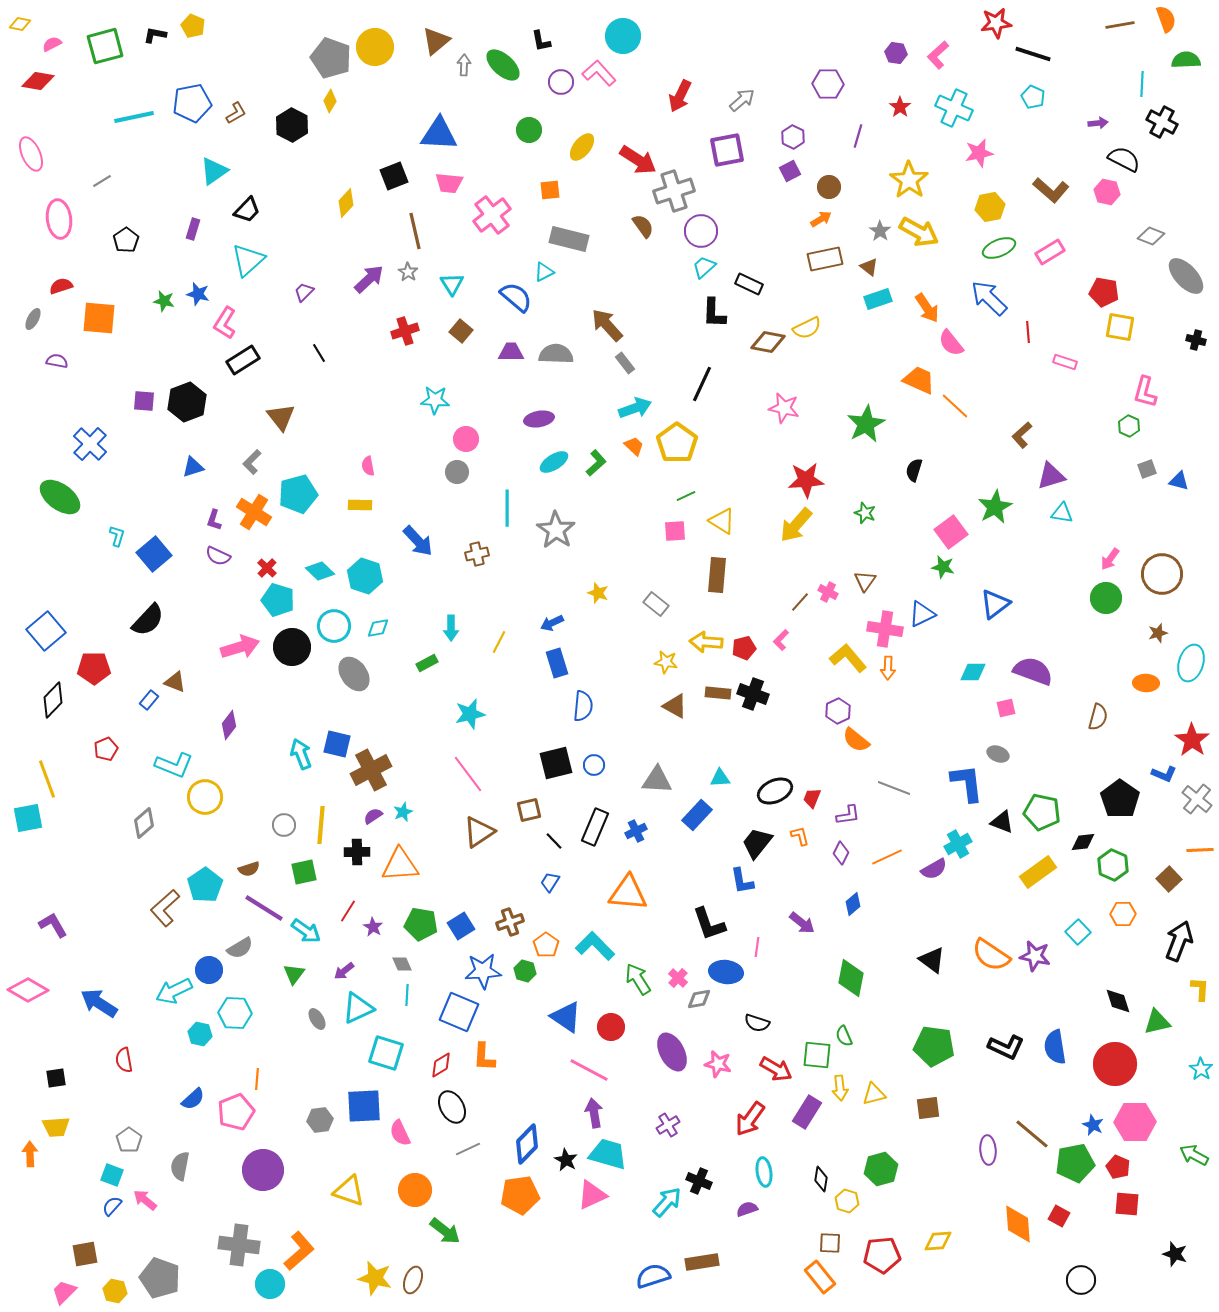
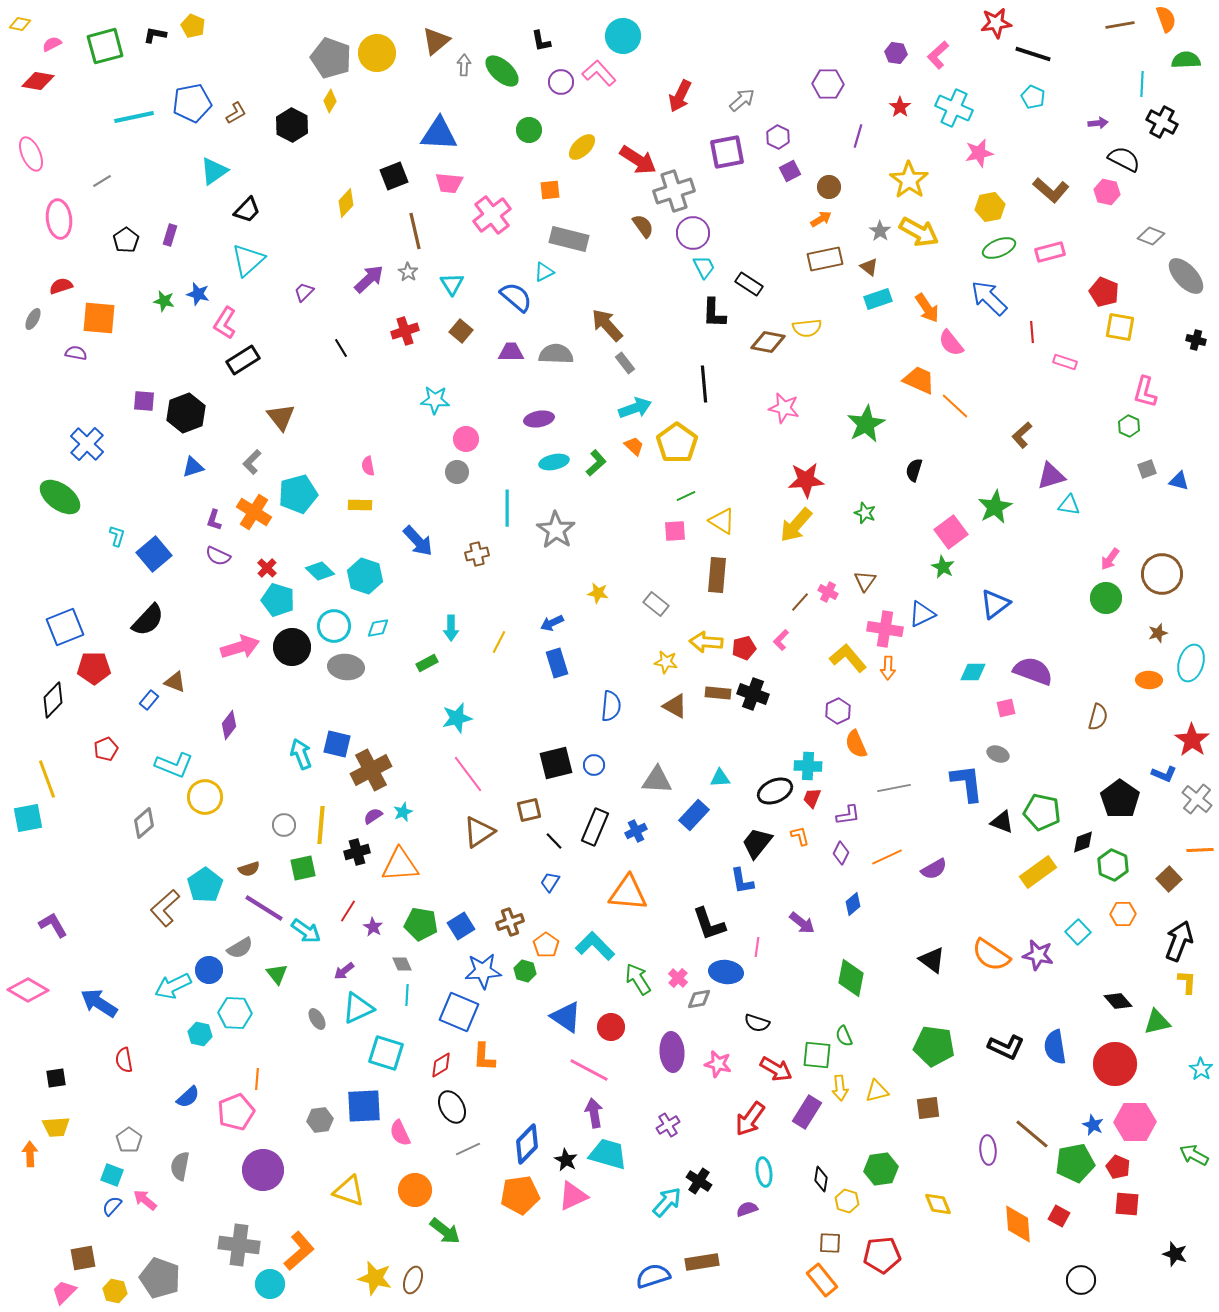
yellow circle at (375, 47): moved 2 px right, 6 px down
green ellipse at (503, 65): moved 1 px left, 6 px down
purple hexagon at (793, 137): moved 15 px left
yellow ellipse at (582, 147): rotated 8 degrees clockwise
purple square at (727, 150): moved 2 px down
purple rectangle at (193, 229): moved 23 px left, 6 px down
purple circle at (701, 231): moved 8 px left, 2 px down
pink rectangle at (1050, 252): rotated 16 degrees clockwise
cyan trapezoid at (704, 267): rotated 105 degrees clockwise
black rectangle at (749, 284): rotated 8 degrees clockwise
red pentagon at (1104, 292): rotated 12 degrees clockwise
yellow semicircle at (807, 328): rotated 20 degrees clockwise
red line at (1028, 332): moved 4 px right
black line at (319, 353): moved 22 px right, 5 px up
purple semicircle at (57, 361): moved 19 px right, 8 px up
black line at (702, 384): moved 2 px right; rotated 30 degrees counterclockwise
black hexagon at (187, 402): moved 1 px left, 11 px down
blue cross at (90, 444): moved 3 px left
cyan ellipse at (554, 462): rotated 20 degrees clockwise
cyan triangle at (1062, 513): moved 7 px right, 8 px up
green star at (943, 567): rotated 15 degrees clockwise
yellow star at (598, 593): rotated 10 degrees counterclockwise
blue square at (46, 631): moved 19 px right, 4 px up; rotated 18 degrees clockwise
gray ellipse at (354, 674): moved 8 px left, 7 px up; rotated 48 degrees counterclockwise
orange ellipse at (1146, 683): moved 3 px right, 3 px up
blue semicircle at (583, 706): moved 28 px right
cyan star at (470, 714): moved 13 px left, 4 px down
orange semicircle at (856, 740): moved 4 px down; rotated 28 degrees clockwise
gray line at (894, 788): rotated 32 degrees counterclockwise
blue rectangle at (697, 815): moved 3 px left
black diamond at (1083, 842): rotated 15 degrees counterclockwise
cyan cross at (958, 844): moved 150 px left, 78 px up; rotated 32 degrees clockwise
black cross at (357, 852): rotated 15 degrees counterclockwise
green square at (304, 872): moved 1 px left, 4 px up
purple star at (1035, 956): moved 3 px right, 1 px up
green triangle at (294, 974): moved 17 px left; rotated 15 degrees counterclockwise
yellow L-shape at (1200, 989): moved 13 px left, 7 px up
cyan arrow at (174, 991): moved 1 px left, 5 px up
black diamond at (1118, 1001): rotated 24 degrees counterclockwise
purple ellipse at (672, 1052): rotated 24 degrees clockwise
yellow triangle at (874, 1094): moved 3 px right, 3 px up
blue semicircle at (193, 1099): moved 5 px left, 2 px up
green hexagon at (881, 1169): rotated 8 degrees clockwise
black cross at (699, 1181): rotated 10 degrees clockwise
pink triangle at (592, 1195): moved 19 px left, 1 px down
yellow diamond at (938, 1241): moved 37 px up; rotated 72 degrees clockwise
brown square at (85, 1254): moved 2 px left, 4 px down
orange rectangle at (820, 1277): moved 2 px right, 3 px down
